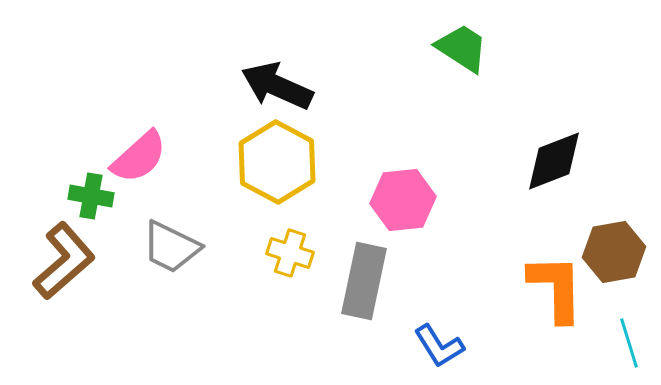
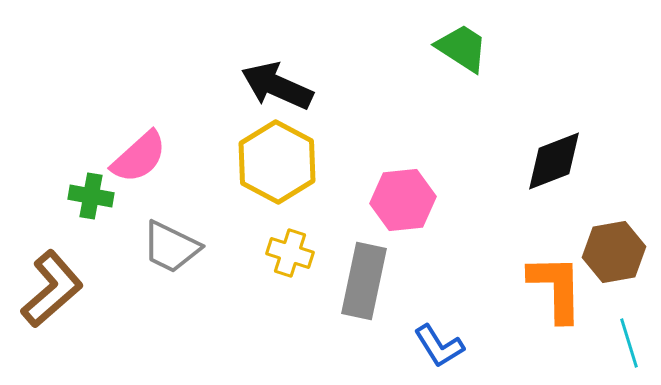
brown L-shape: moved 12 px left, 28 px down
